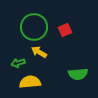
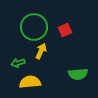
yellow arrow: moved 2 px right, 1 px up; rotated 84 degrees clockwise
